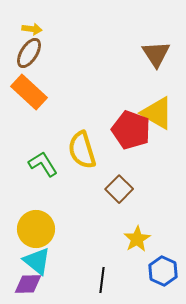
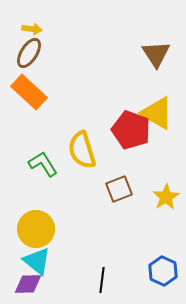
brown square: rotated 24 degrees clockwise
yellow star: moved 29 px right, 42 px up
